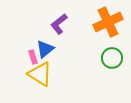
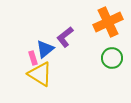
purple L-shape: moved 6 px right, 13 px down
pink rectangle: moved 1 px down
